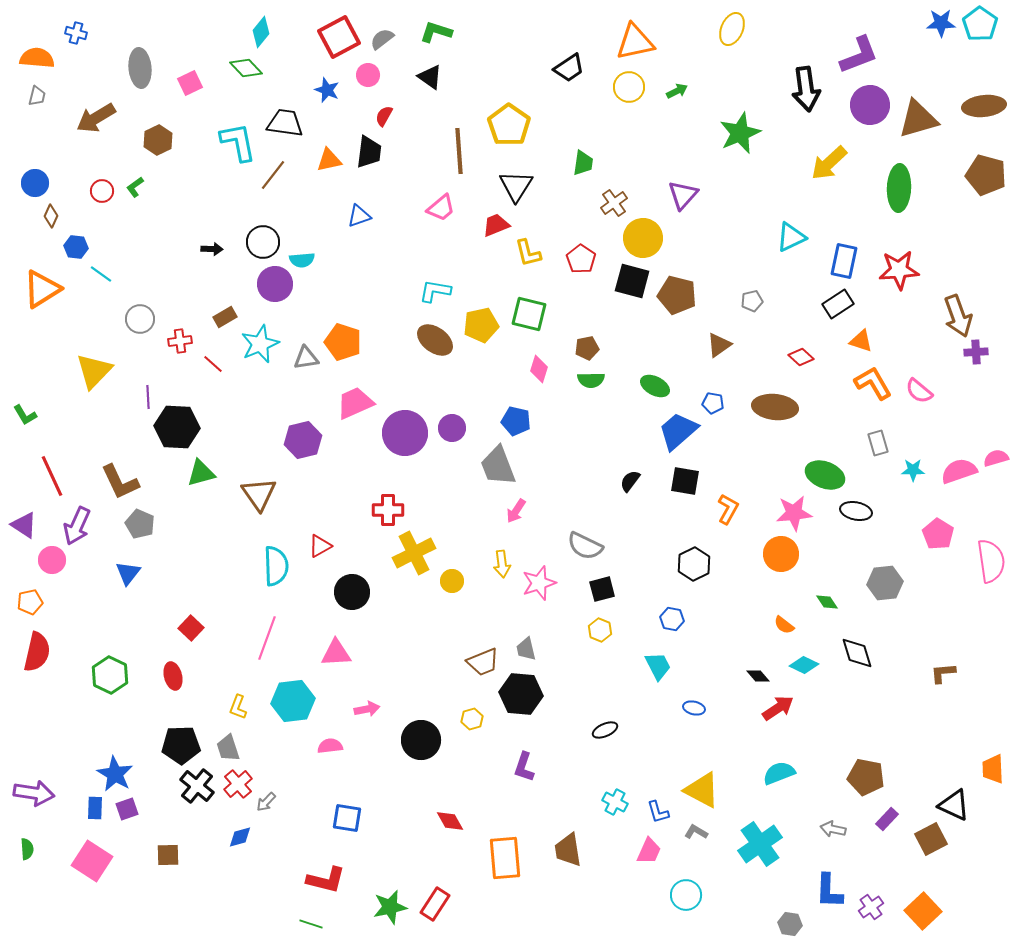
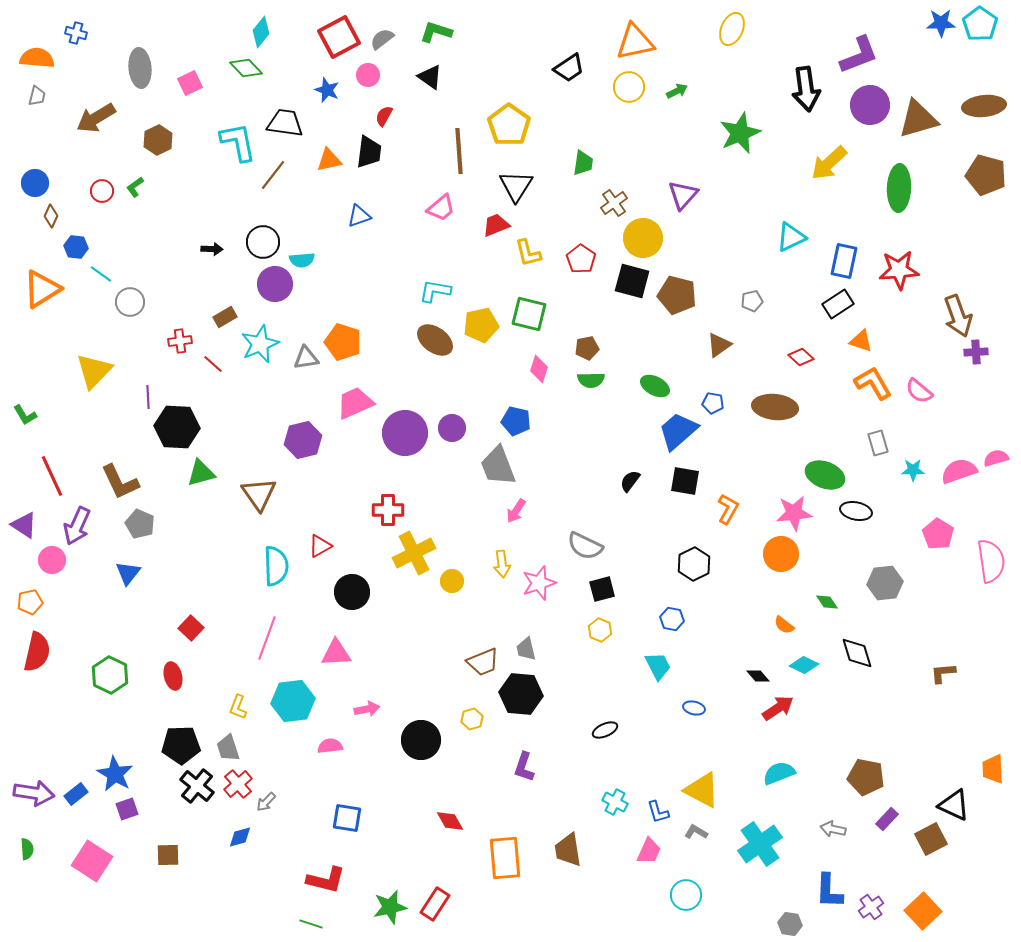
gray circle at (140, 319): moved 10 px left, 17 px up
blue rectangle at (95, 808): moved 19 px left, 14 px up; rotated 50 degrees clockwise
